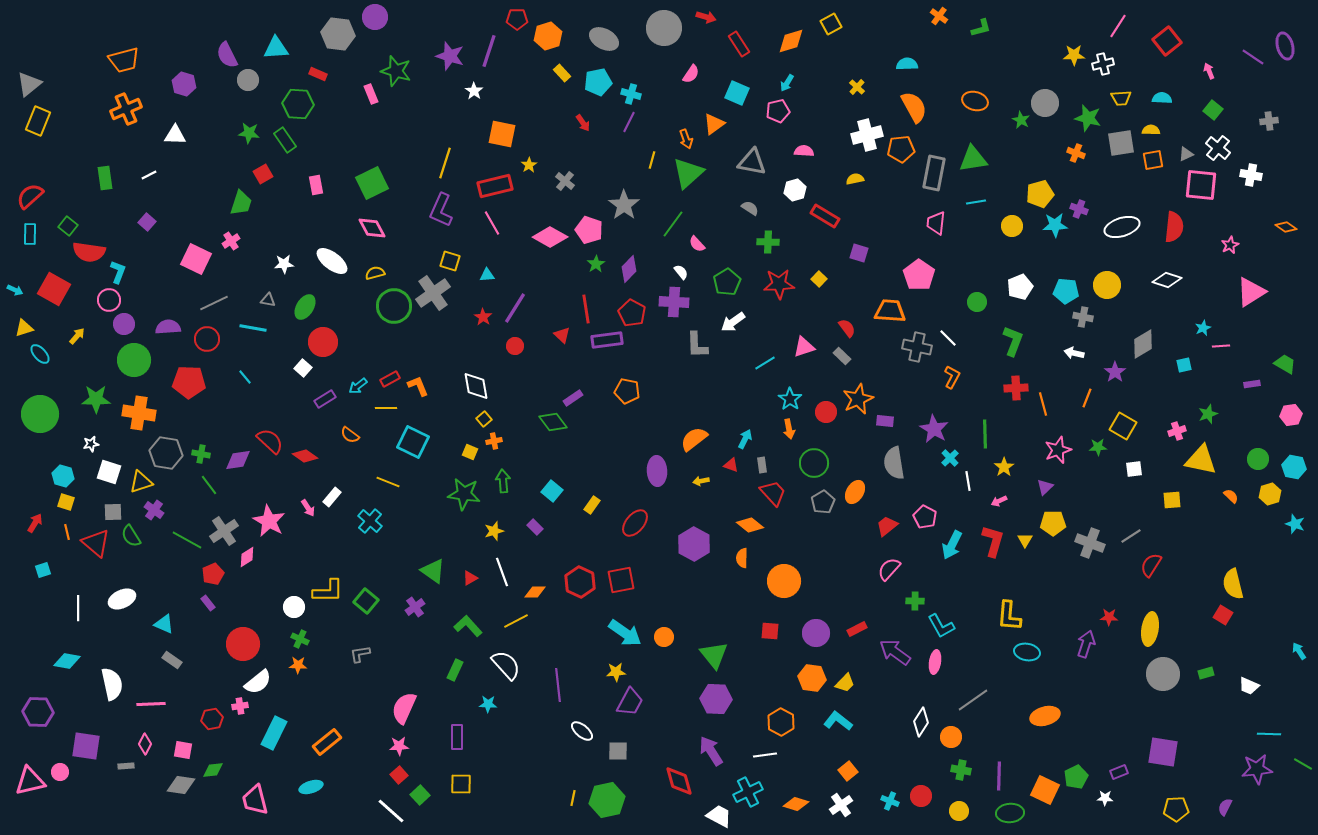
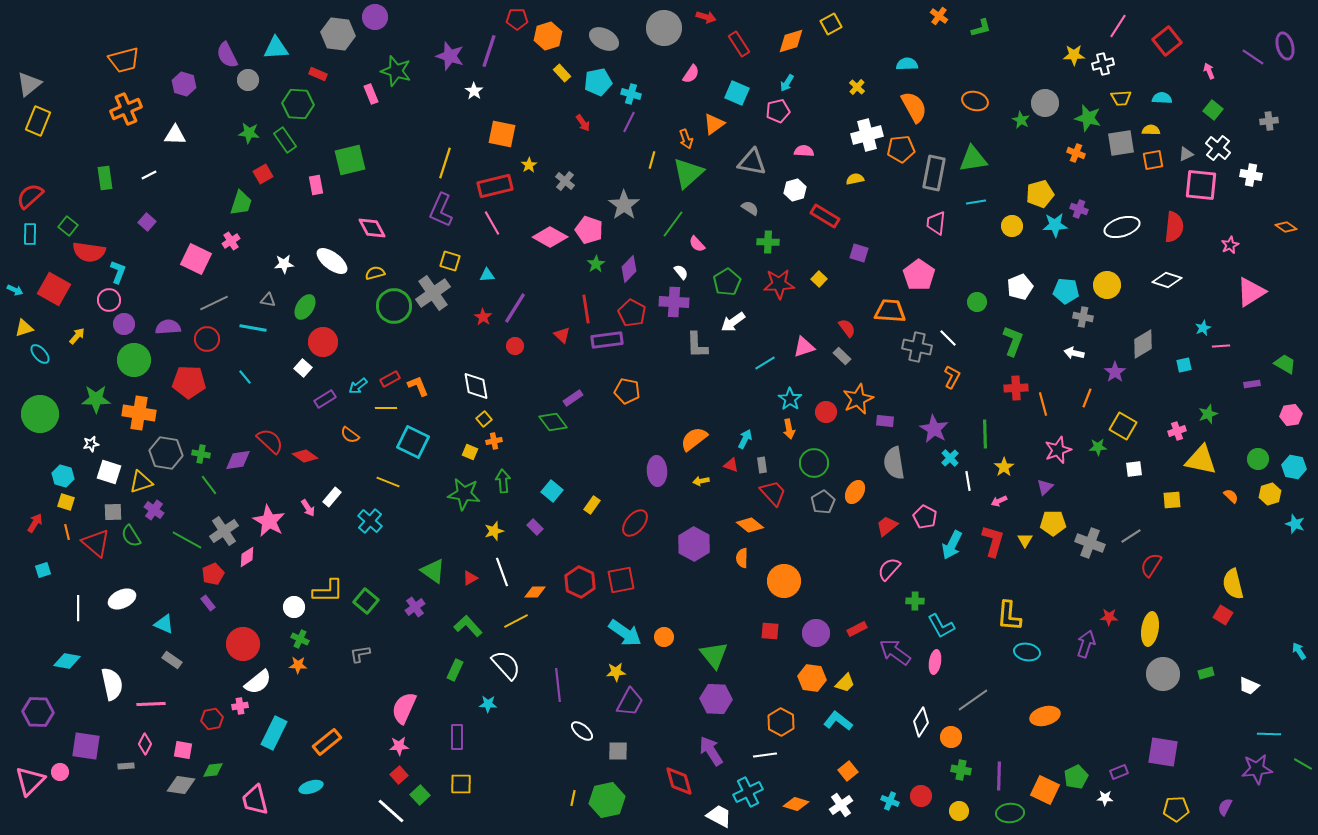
green square at (372, 183): moved 22 px left, 23 px up; rotated 12 degrees clockwise
pink triangle at (30, 781): rotated 32 degrees counterclockwise
